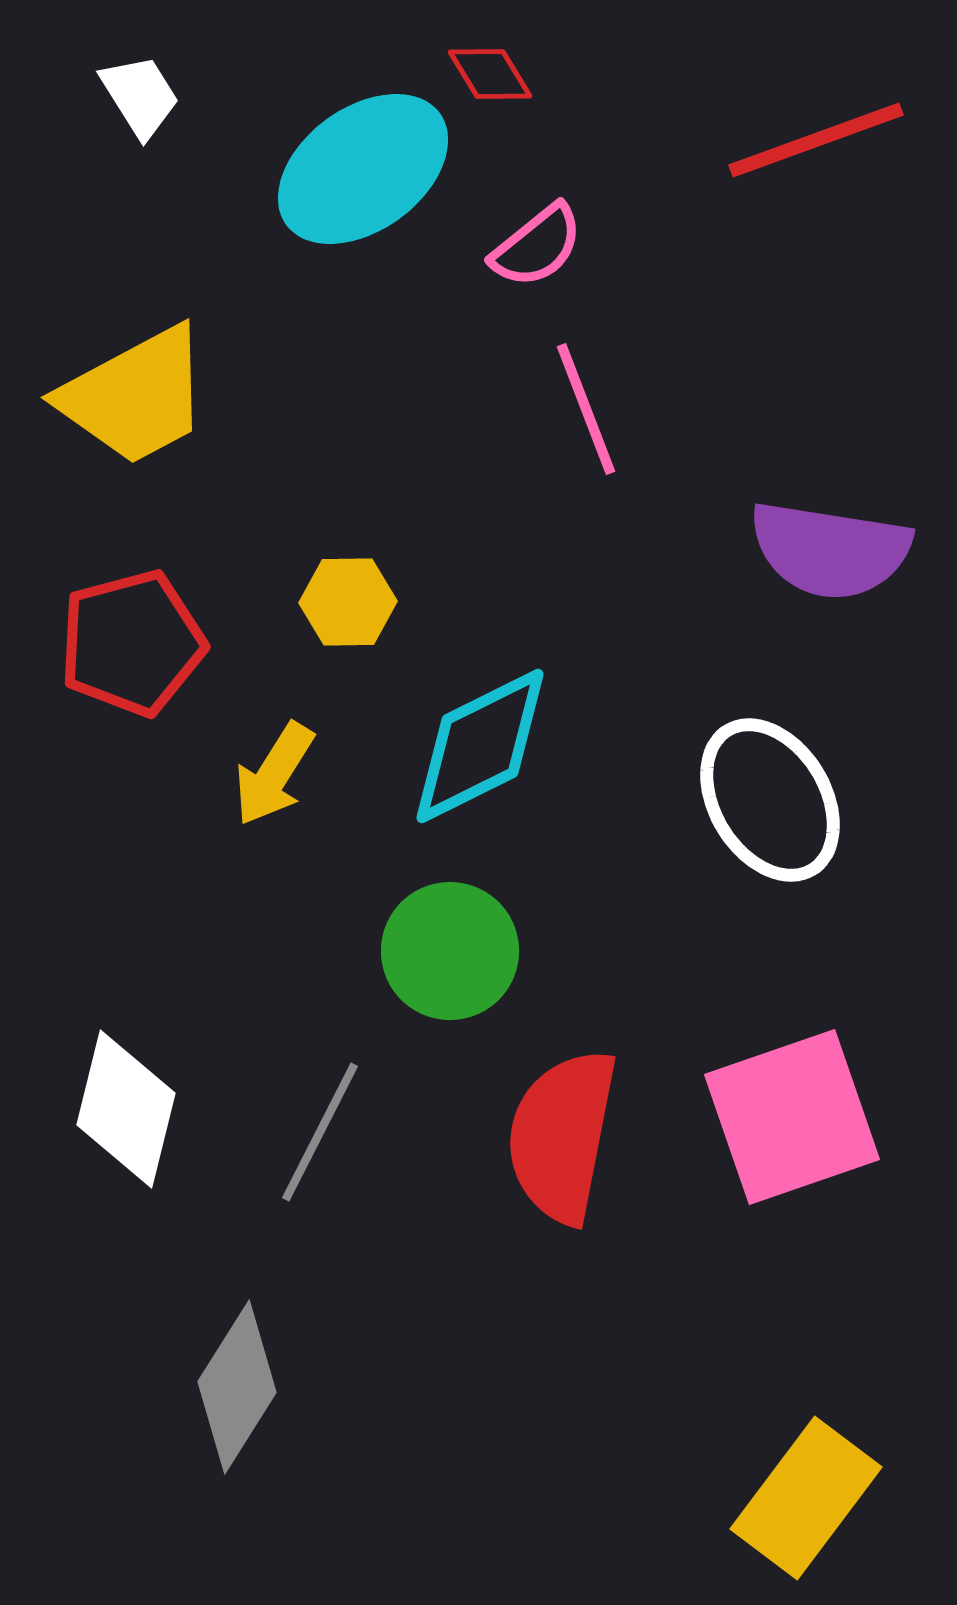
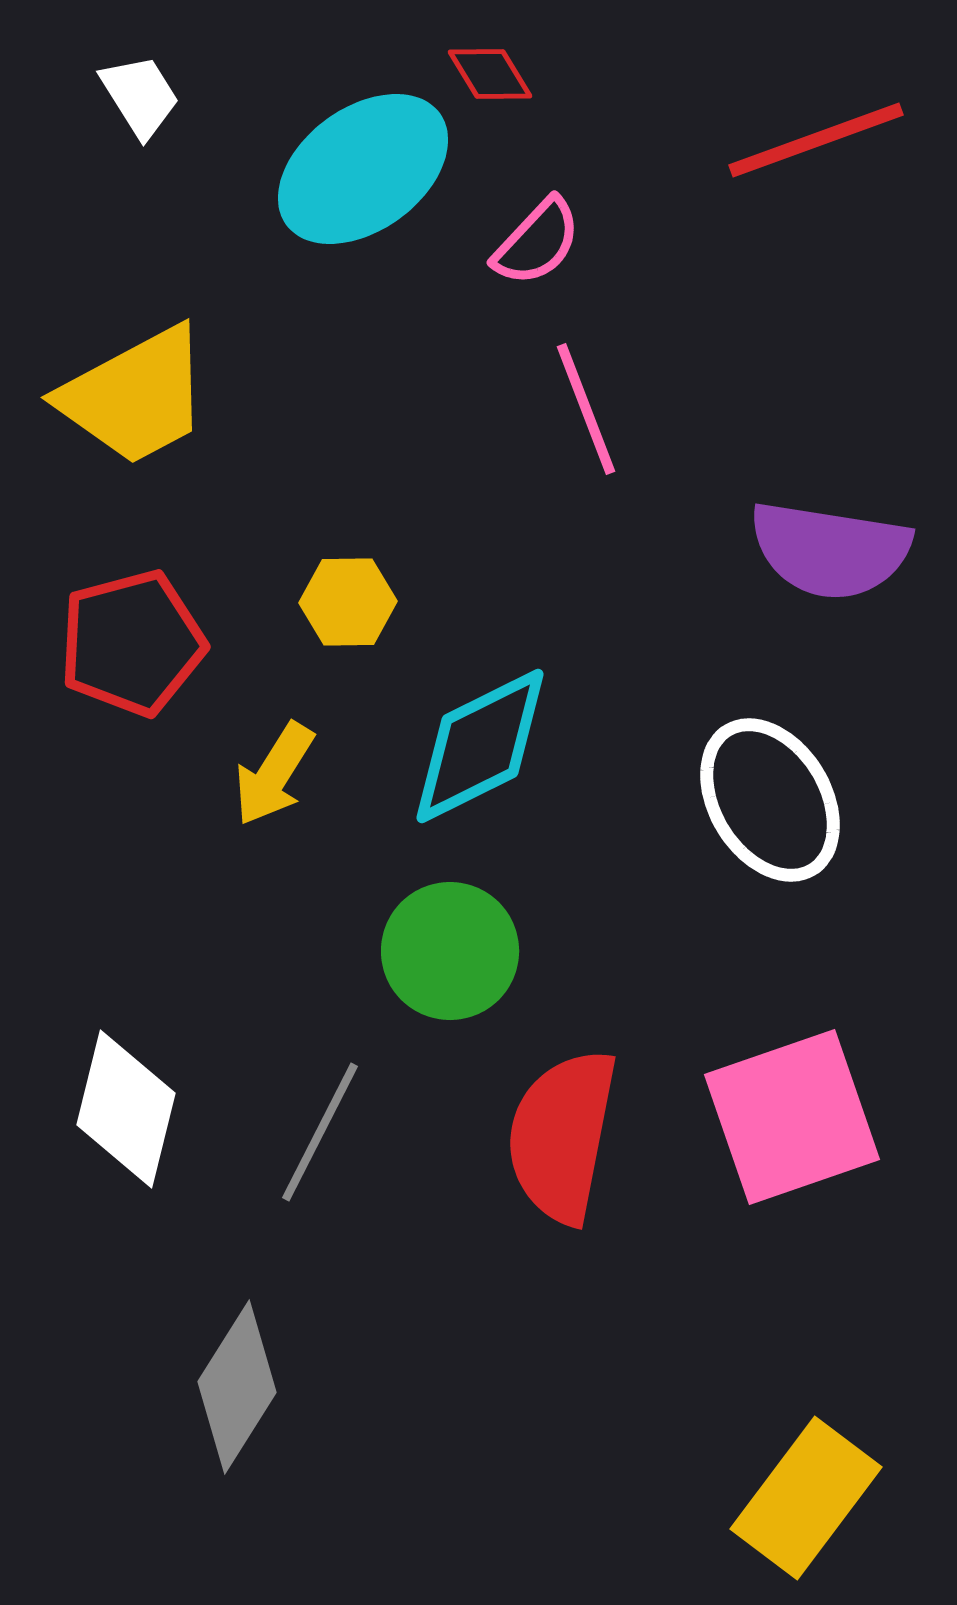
pink semicircle: moved 4 px up; rotated 8 degrees counterclockwise
